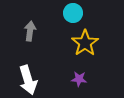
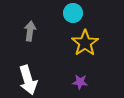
purple star: moved 1 px right, 3 px down
